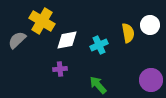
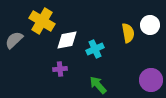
gray semicircle: moved 3 px left
cyan cross: moved 4 px left, 4 px down
